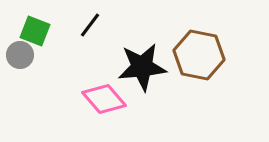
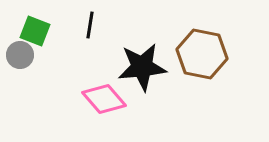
black line: rotated 28 degrees counterclockwise
brown hexagon: moved 3 px right, 1 px up
